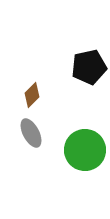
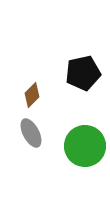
black pentagon: moved 6 px left, 6 px down
green circle: moved 4 px up
